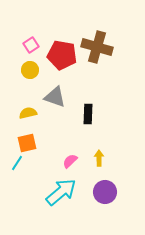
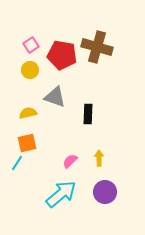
cyan arrow: moved 2 px down
